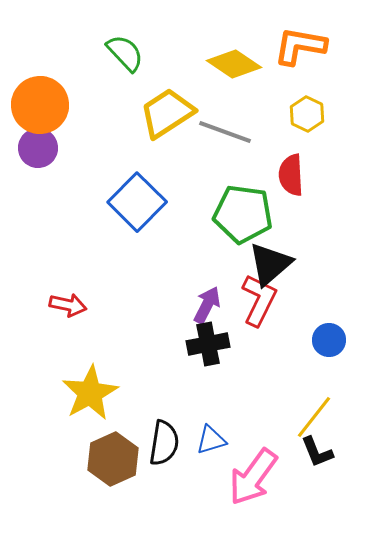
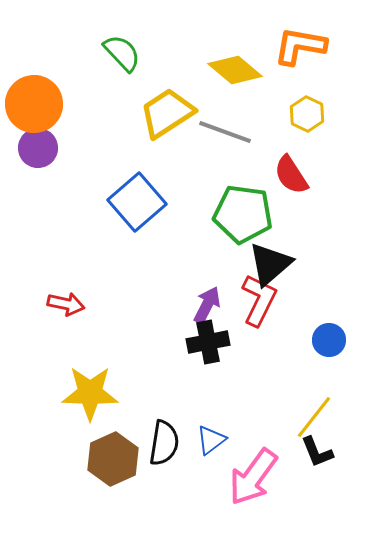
green semicircle: moved 3 px left
yellow diamond: moved 1 px right, 6 px down; rotated 6 degrees clockwise
orange circle: moved 6 px left, 1 px up
red semicircle: rotated 30 degrees counterclockwise
blue square: rotated 4 degrees clockwise
red arrow: moved 2 px left, 1 px up
black cross: moved 2 px up
yellow star: rotated 30 degrees clockwise
blue triangle: rotated 20 degrees counterclockwise
